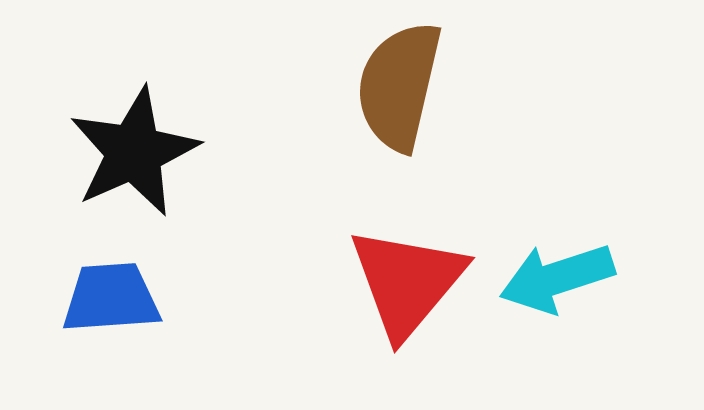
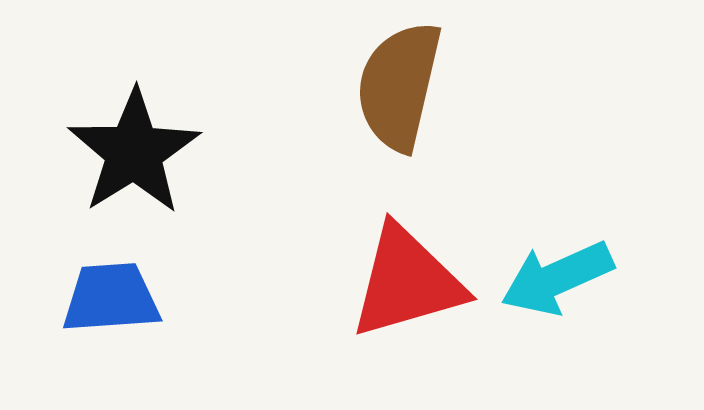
black star: rotated 8 degrees counterclockwise
cyan arrow: rotated 6 degrees counterclockwise
red triangle: rotated 34 degrees clockwise
